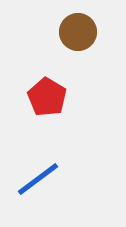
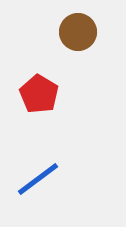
red pentagon: moved 8 px left, 3 px up
